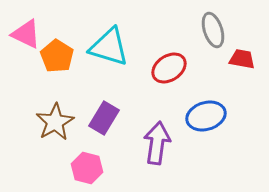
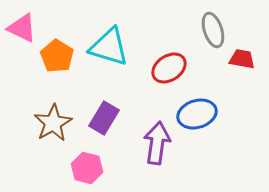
pink triangle: moved 4 px left, 6 px up
blue ellipse: moved 9 px left, 2 px up
brown star: moved 2 px left, 1 px down
